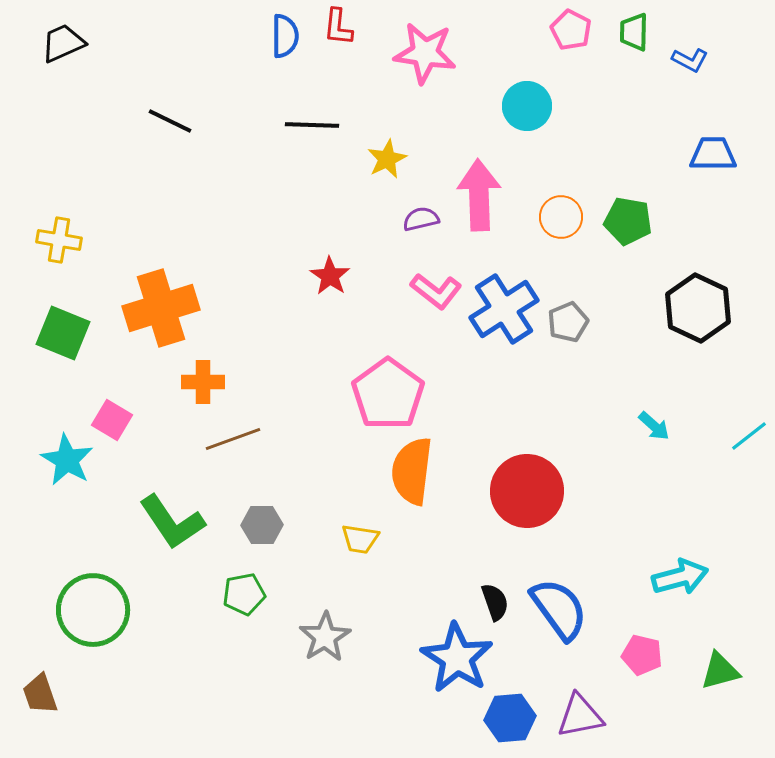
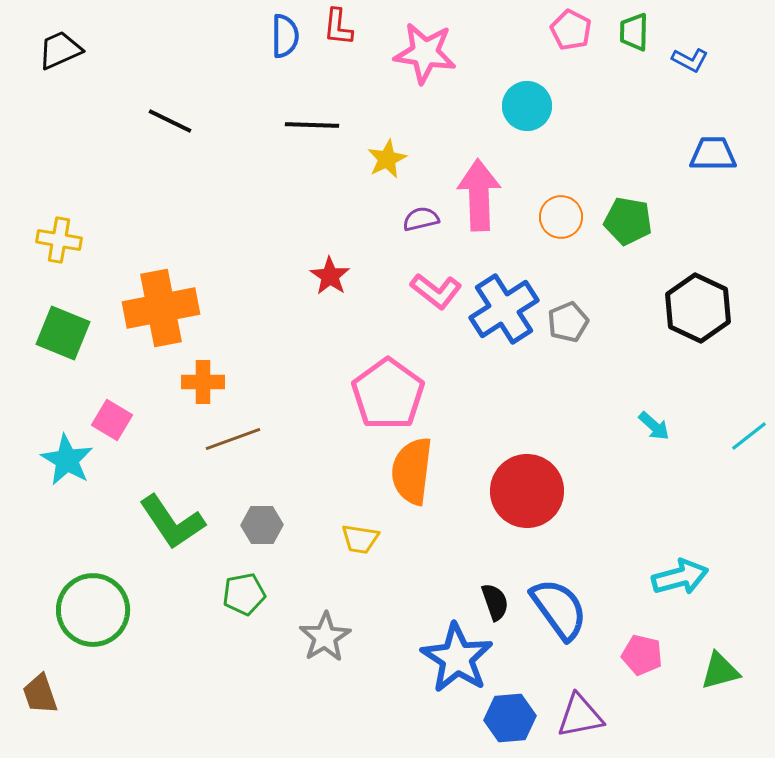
black trapezoid at (63, 43): moved 3 px left, 7 px down
orange cross at (161, 308): rotated 6 degrees clockwise
